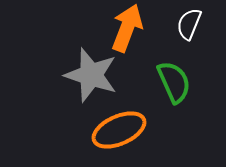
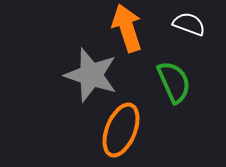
white semicircle: rotated 88 degrees clockwise
orange arrow: rotated 39 degrees counterclockwise
orange ellipse: moved 2 px right; rotated 44 degrees counterclockwise
